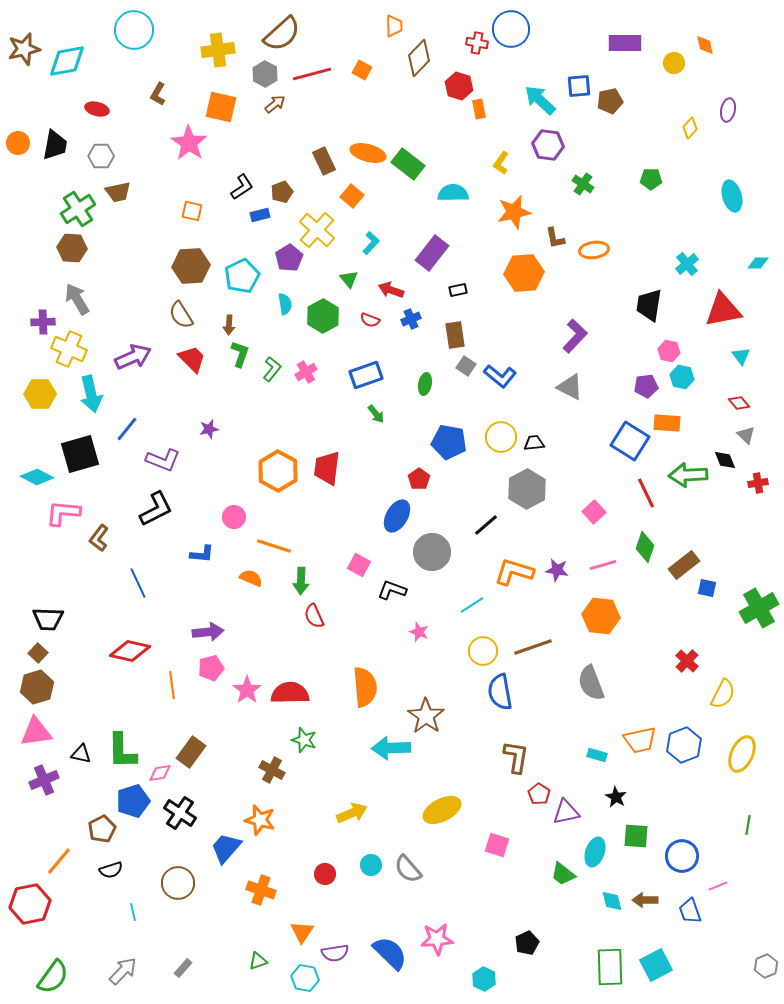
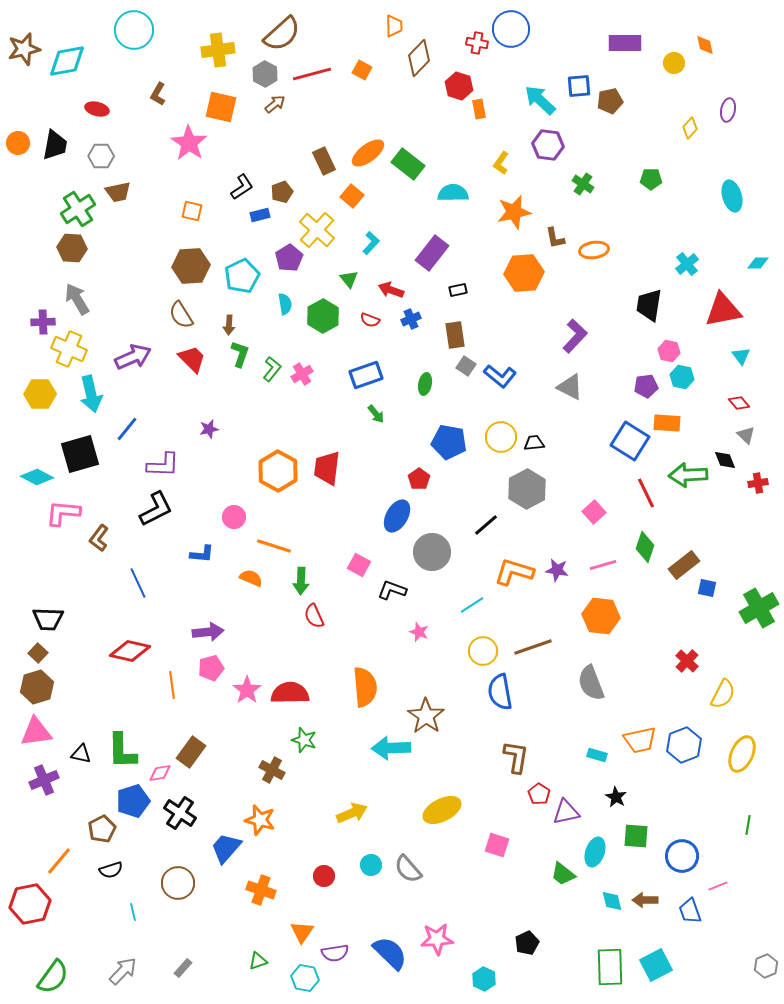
orange ellipse at (368, 153): rotated 52 degrees counterclockwise
pink cross at (306, 372): moved 4 px left, 2 px down
purple L-shape at (163, 460): moved 5 px down; rotated 20 degrees counterclockwise
red circle at (325, 874): moved 1 px left, 2 px down
